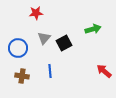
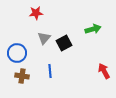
blue circle: moved 1 px left, 5 px down
red arrow: rotated 21 degrees clockwise
